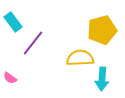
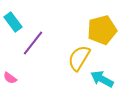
yellow semicircle: moved 1 px left; rotated 56 degrees counterclockwise
cyan arrow: rotated 115 degrees clockwise
